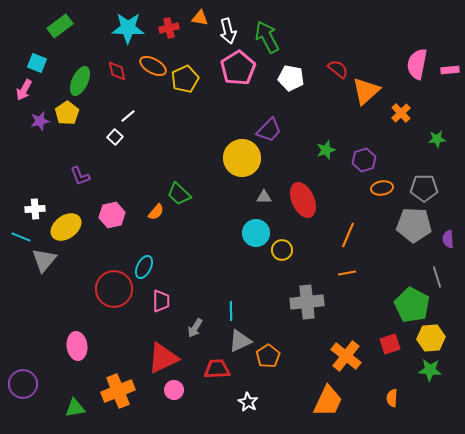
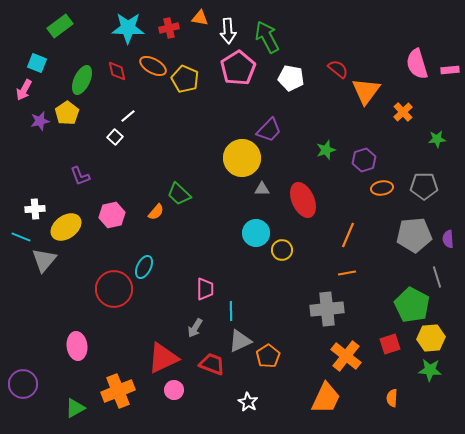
white arrow at (228, 31): rotated 10 degrees clockwise
pink semicircle at (417, 64): rotated 28 degrees counterclockwise
yellow pentagon at (185, 79): rotated 24 degrees counterclockwise
green ellipse at (80, 81): moved 2 px right, 1 px up
orange triangle at (366, 91): rotated 12 degrees counterclockwise
orange cross at (401, 113): moved 2 px right, 1 px up
gray pentagon at (424, 188): moved 2 px up
gray triangle at (264, 197): moved 2 px left, 8 px up
gray pentagon at (414, 225): moved 10 px down; rotated 8 degrees counterclockwise
pink trapezoid at (161, 301): moved 44 px right, 12 px up
gray cross at (307, 302): moved 20 px right, 7 px down
red trapezoid at (217, 369): moved 5 px left, 5 px up; rotated 24 degrees clockwise
orange trapezoid at (328, 401): moved 2 px left, 3 px up
green triangle at (75, 408): rotated 20 degrees counterclockwise
